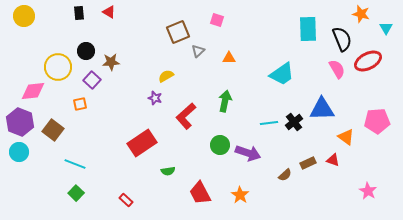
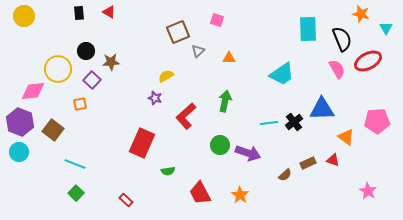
yellow circle at (58, 67): moved 2 px down
red rectangle at (142, 143): rotated 32 degrees counterclockwise
